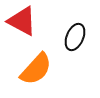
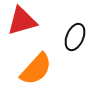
red triangle: rotated 44 degrees counterclockwise
